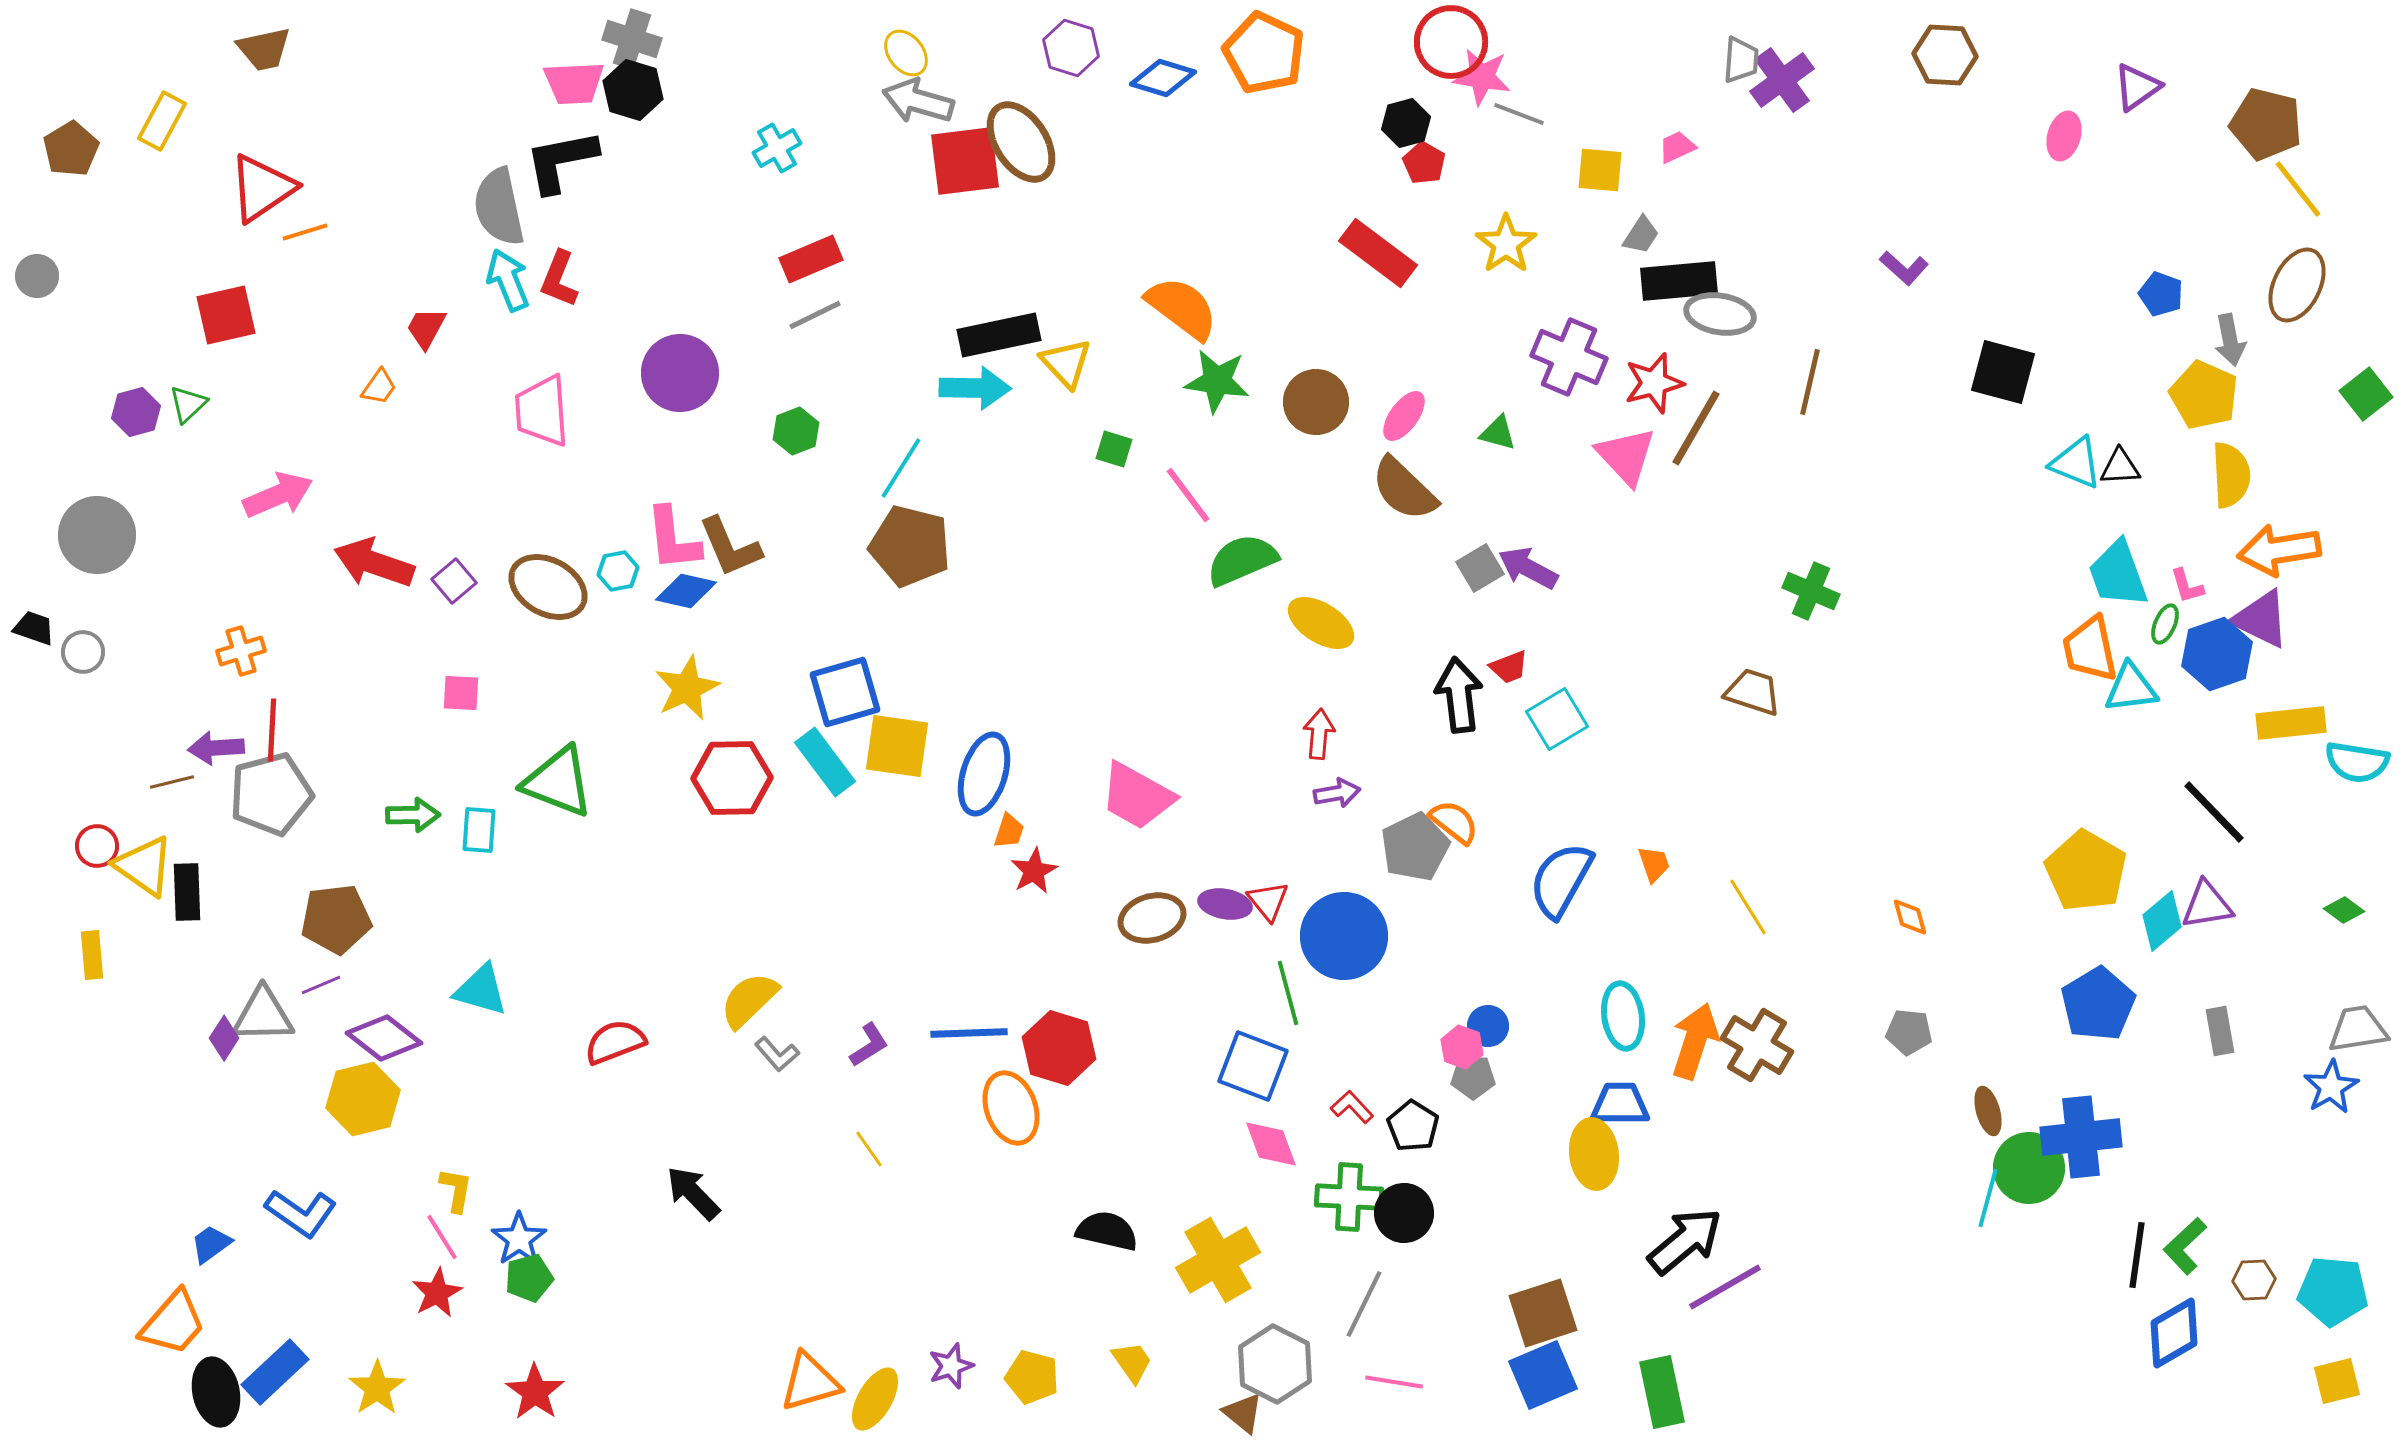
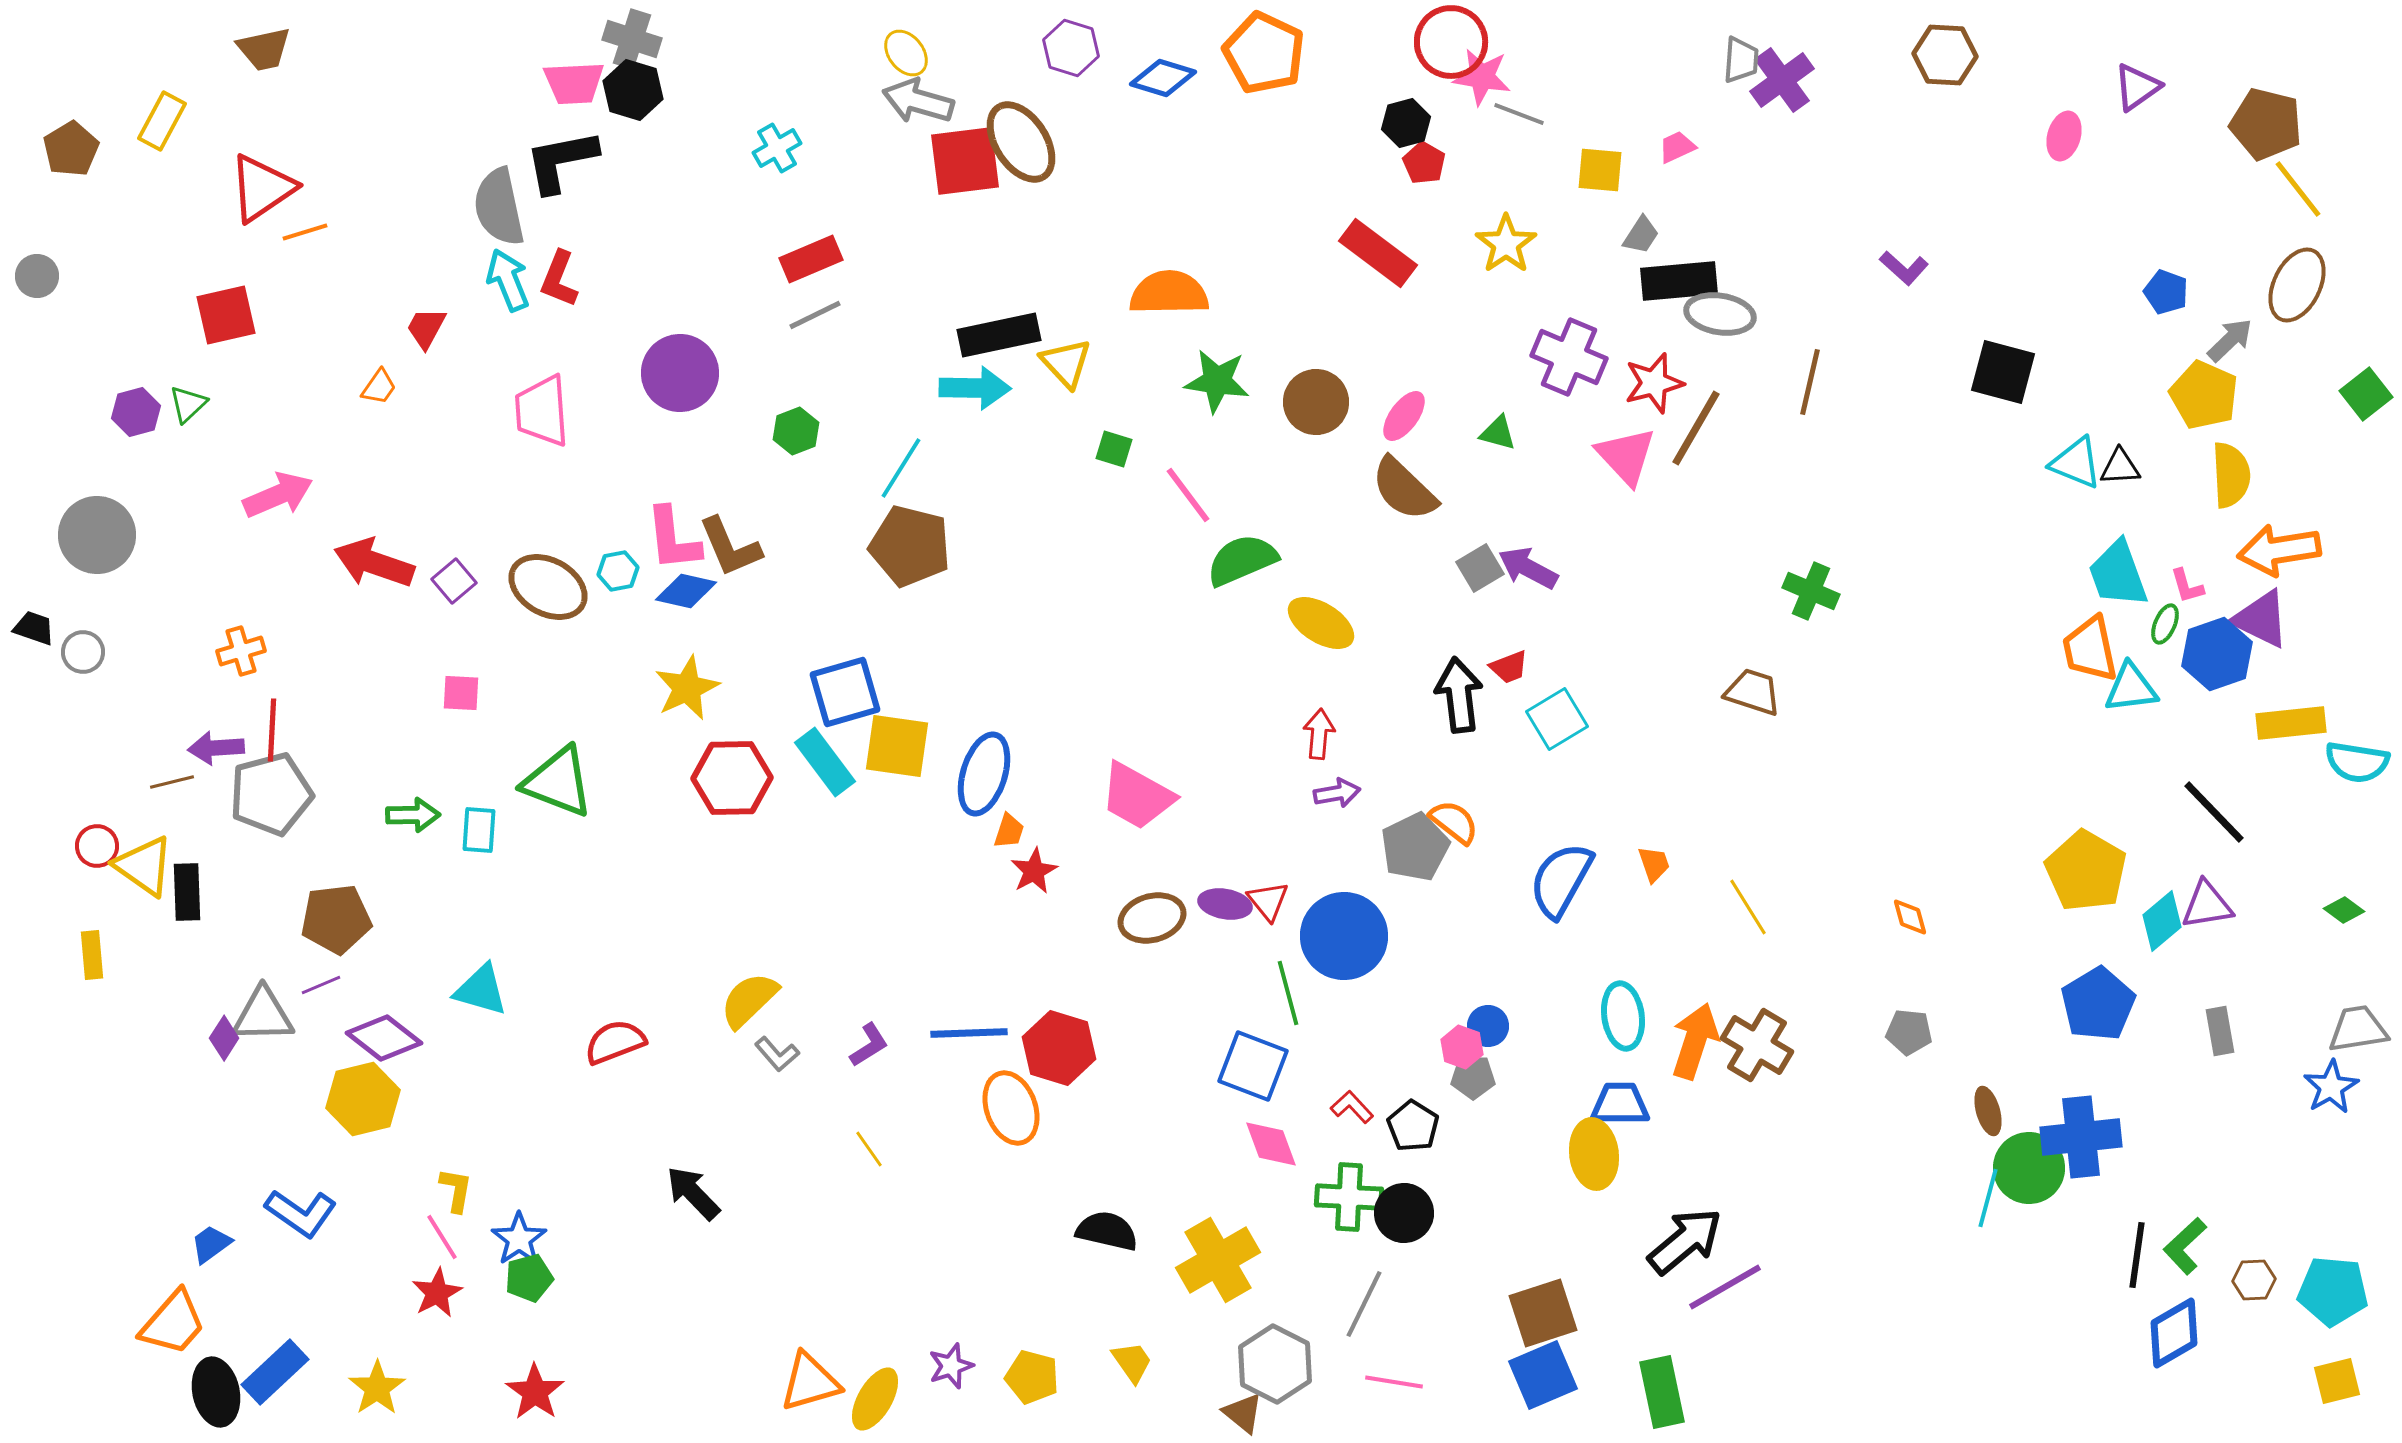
blue pentagon at (2161, 294): moved 5 px right, 2 px up
orange semicircle at (1182, 308): moved 13 px left, 15 px up; rotated 38 degrees counterclockwise
gray arrow at (2230, 340): rotated 123 degrees counterclockwise
